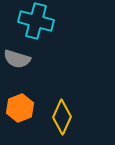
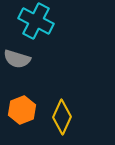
cyan cross: rotated 12 degrees clockwise
orange hexagon: moved 2 px right, 2 px down
